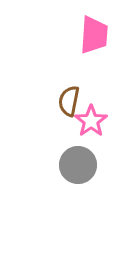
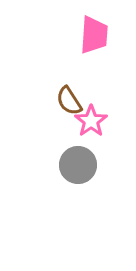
brown semicircle: rotated 44 degrees counterclockwise
